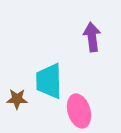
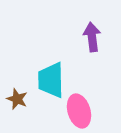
cyan trapezoid: moved 2 px right, 1 px up
brown star: rotated 20 degrees clockwise
